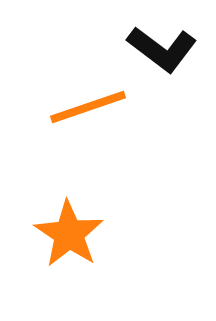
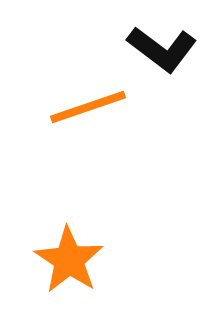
orange star: moved 26 px down
